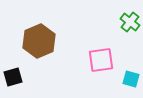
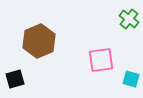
green cross: moved 1 px left, 3 px up
black square: moved 2 px right, 2 px down
